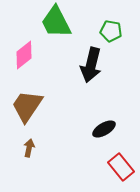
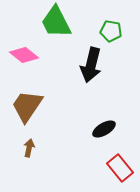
pink diamond: rotated 76 degrees clockwise
red rectangle: moved 1 px left, 1 px down
